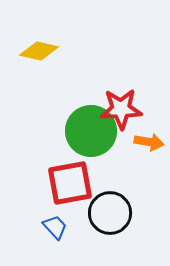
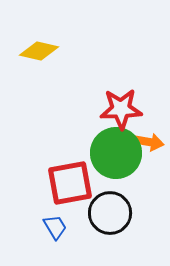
green circle: moved 25 px right, 22 px down
blue trapezoid: rotated 12 degrees clockwise
